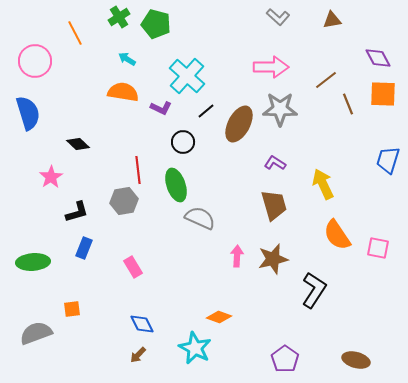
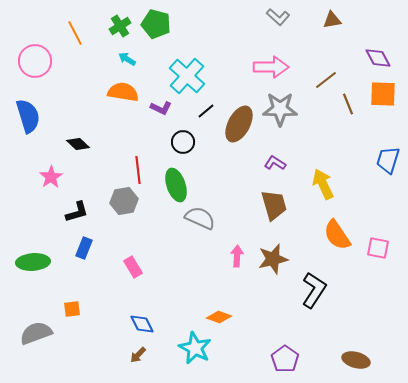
green cross at (119, 17): moved 1 px right, 9 px down
blue semicircle at (28, 113): moved 3 px down
